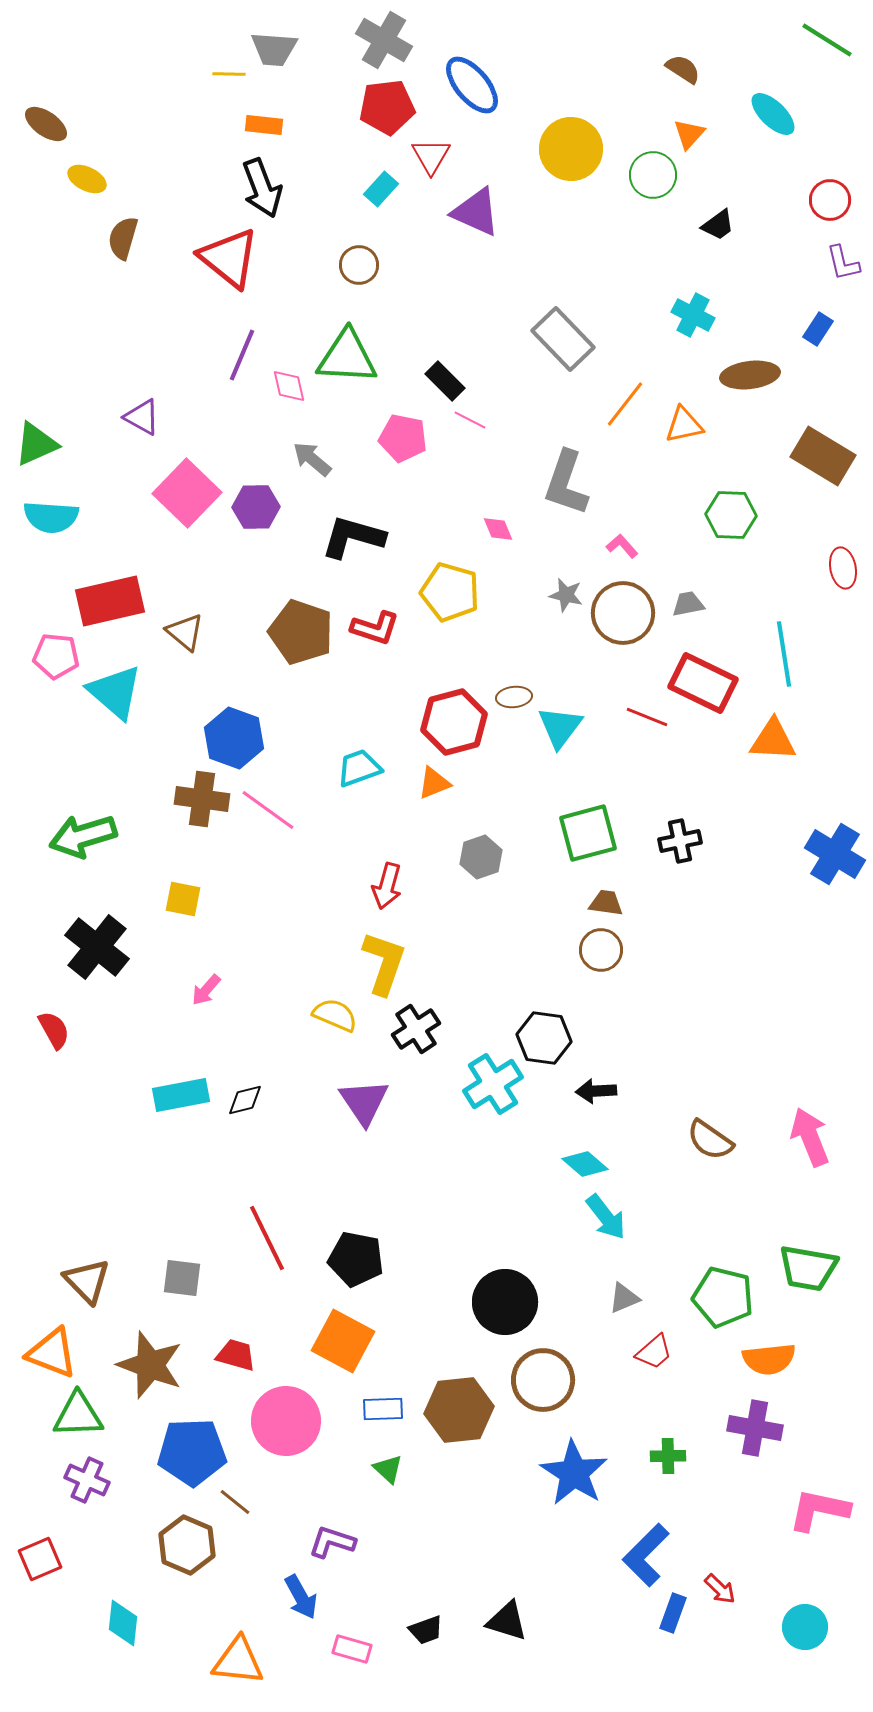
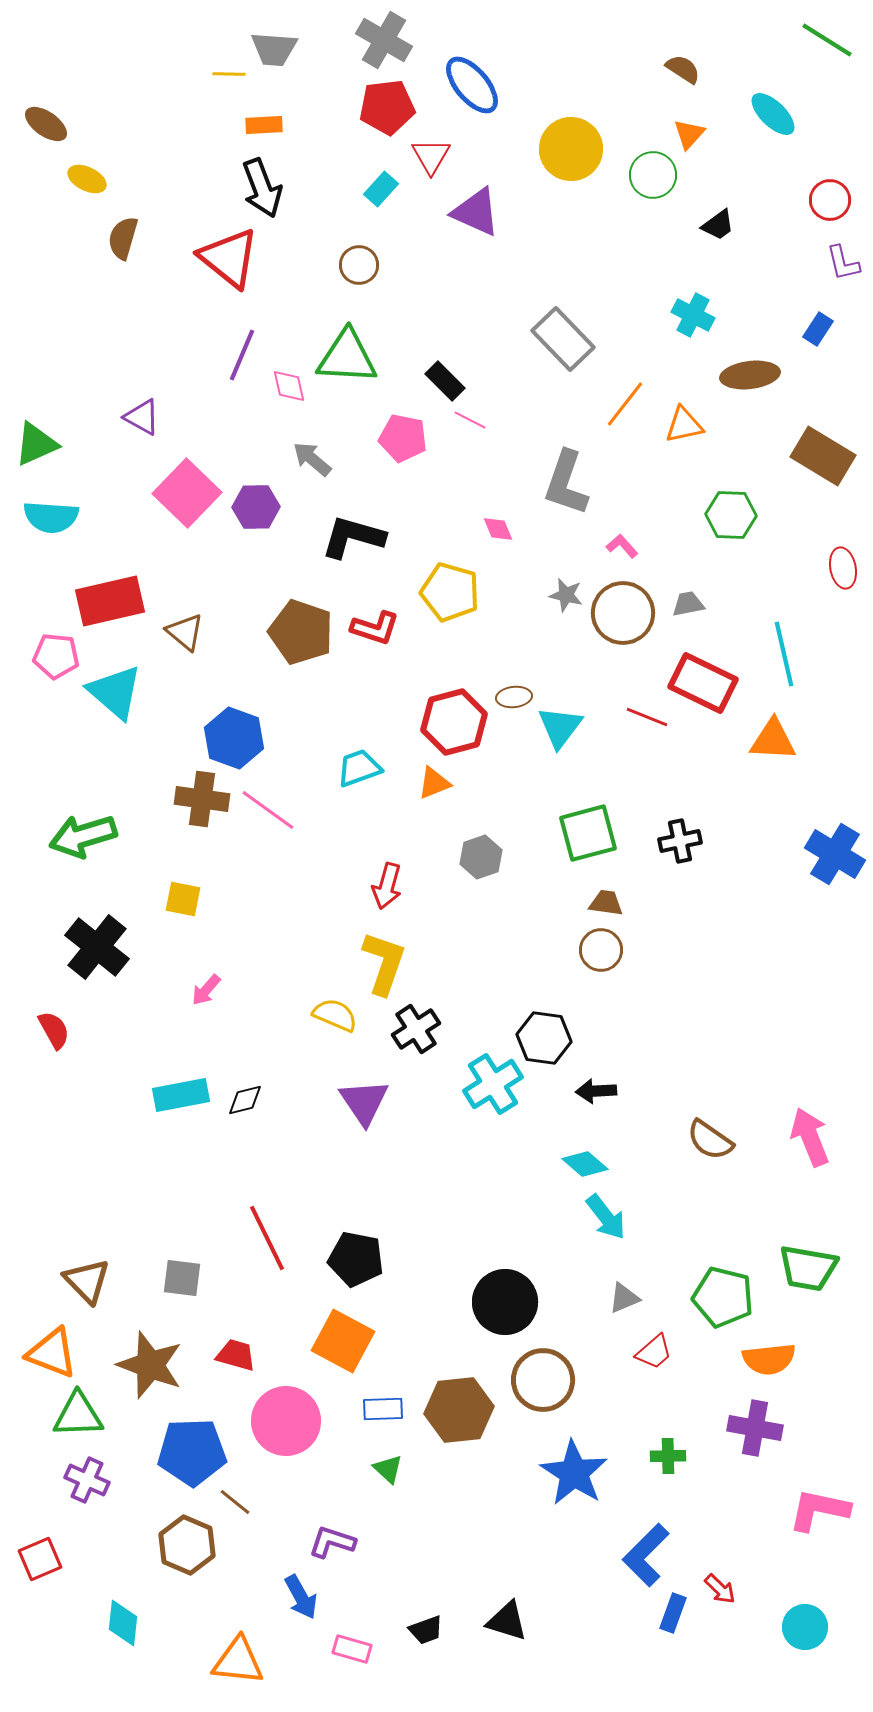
orange rectangle at (264, 125): rotated 9 degrees counterclockwise
cyan line at (784, 654): rotated 4 degrees counterclockwise
